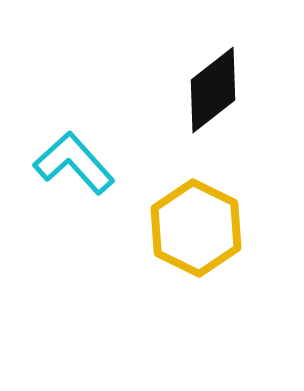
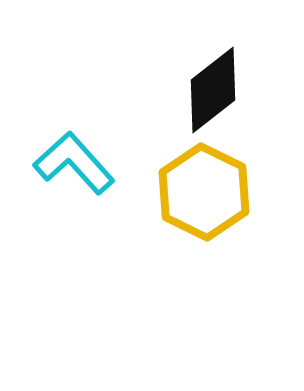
yellow hexagon: moved 8 px right, 36 px up
